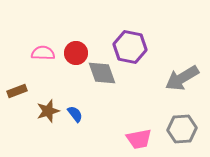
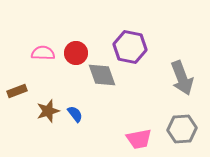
gray diamond: moved 2 px down
gray arrow: rotated 80 degrees counterclockwise
